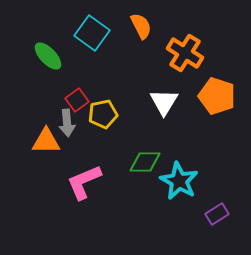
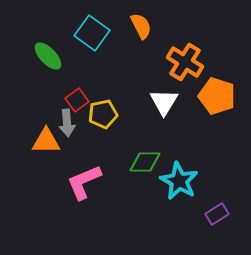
orange cross: moved 9 px down
